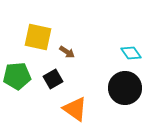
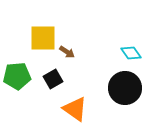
yellow square: moved 5 px right, 1 px down; rotated 12 degrees counterclockwise
